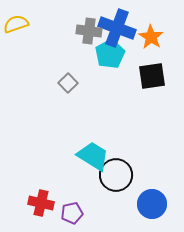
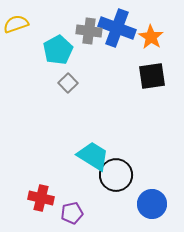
cyan pentagon: moved 52 px left, 4 px up
red cross: moved 5 px up
